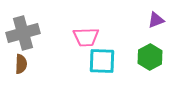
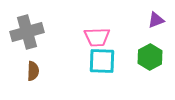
gray cross: moved 4 px right, 1 px up
pink trapezoid: moved 11 px right
brown semicircle: moved 12 px right, 7 px down
